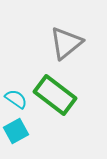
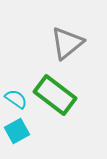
gray triangle: moved 1 px right
cyan square: moved 1 px right
